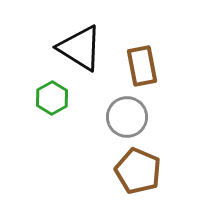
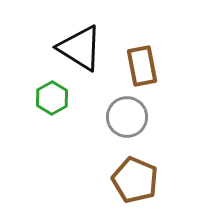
brown pentagon: moved 3 px left, 9 px down
